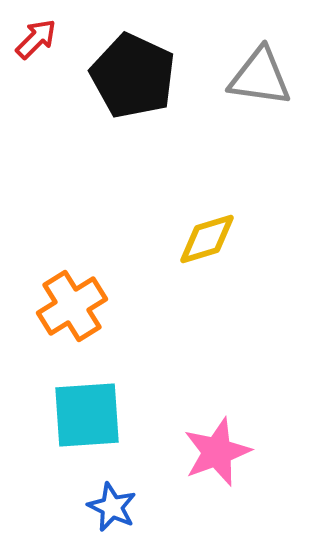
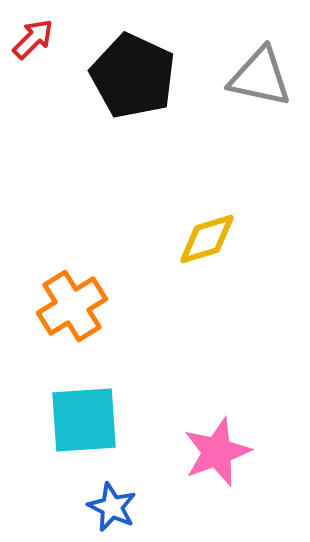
red arrow: moved 3 px left
gray triangle: rotated 4 degrees clockwise
cyan square: moved 3 px left, 5 px down
